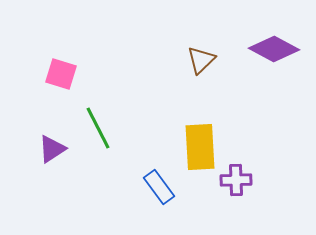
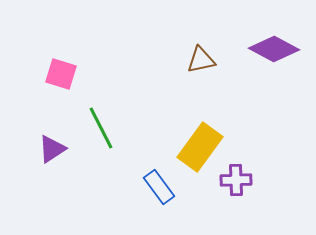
brown triangle: rotated 32 degrees clockwise
green line: moved 3 px right
yellow rectangle: rotated 39 degrees clockwise
